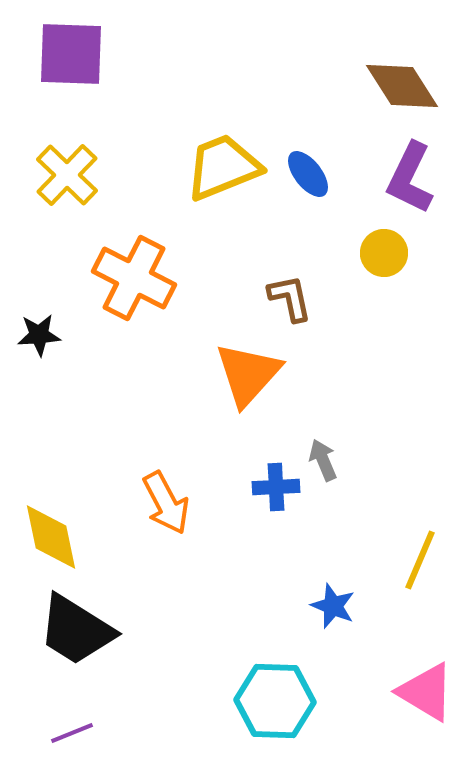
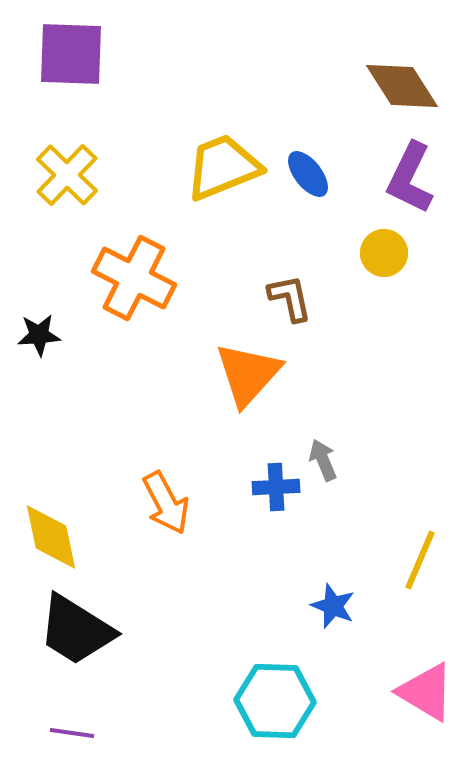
purple line: rotated 30 degrees clockwise
